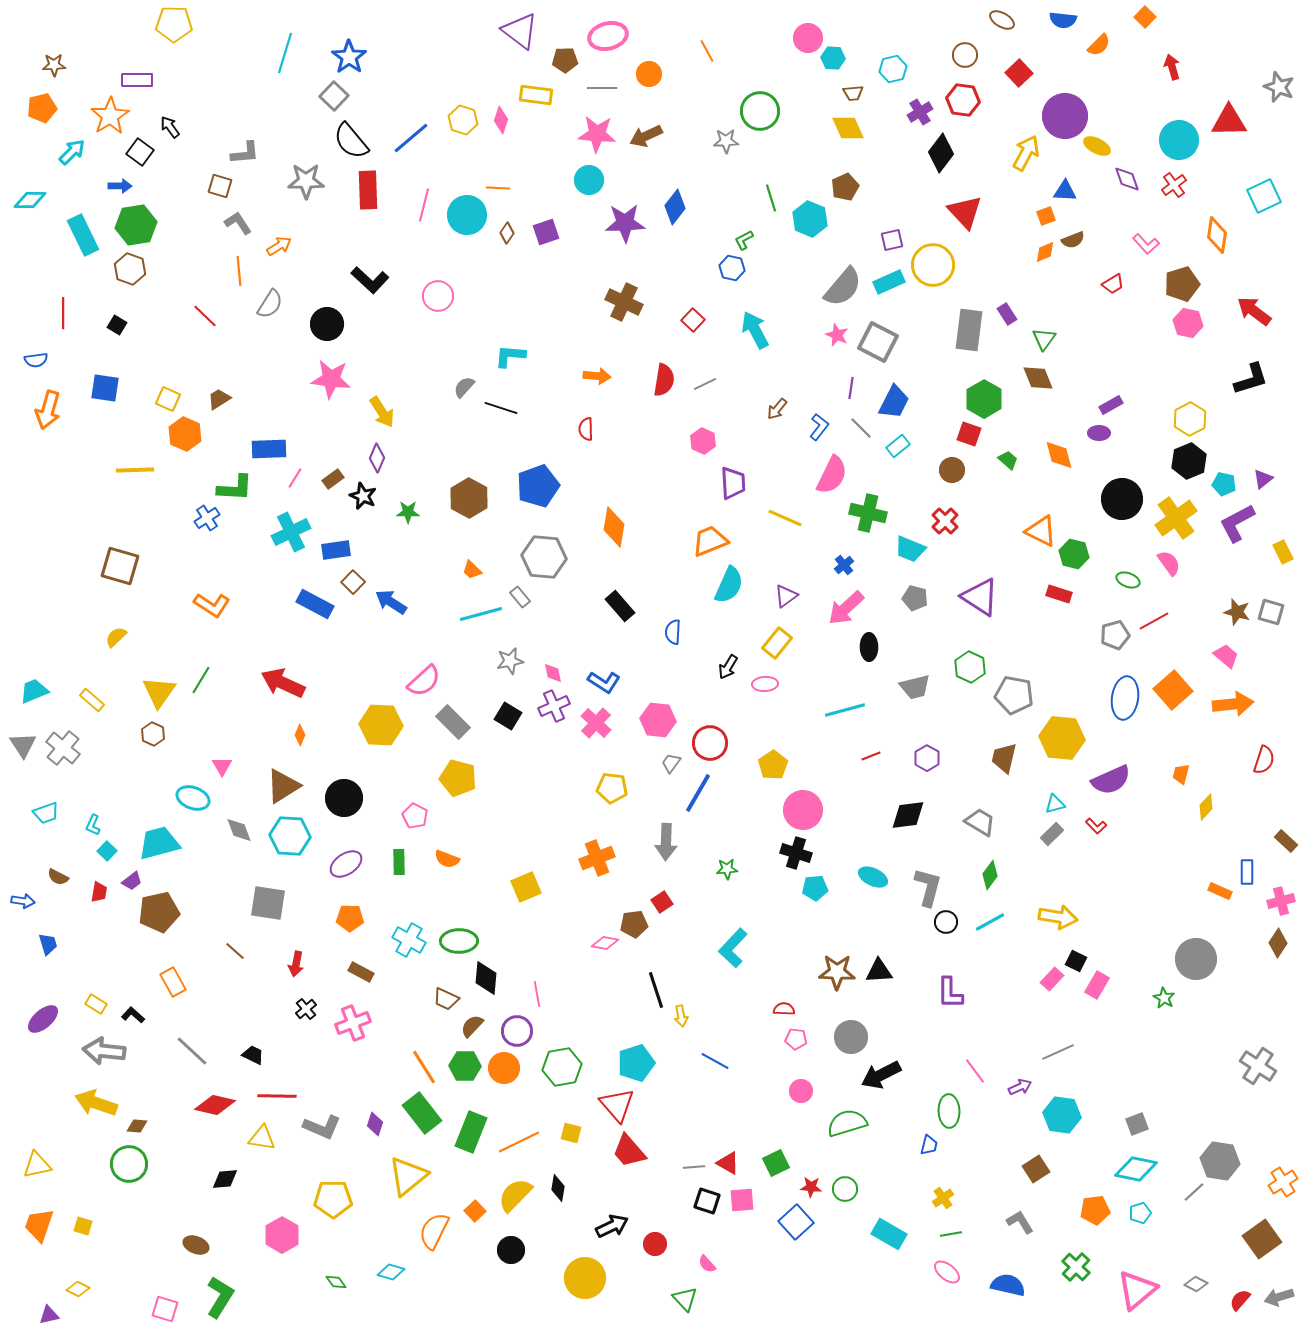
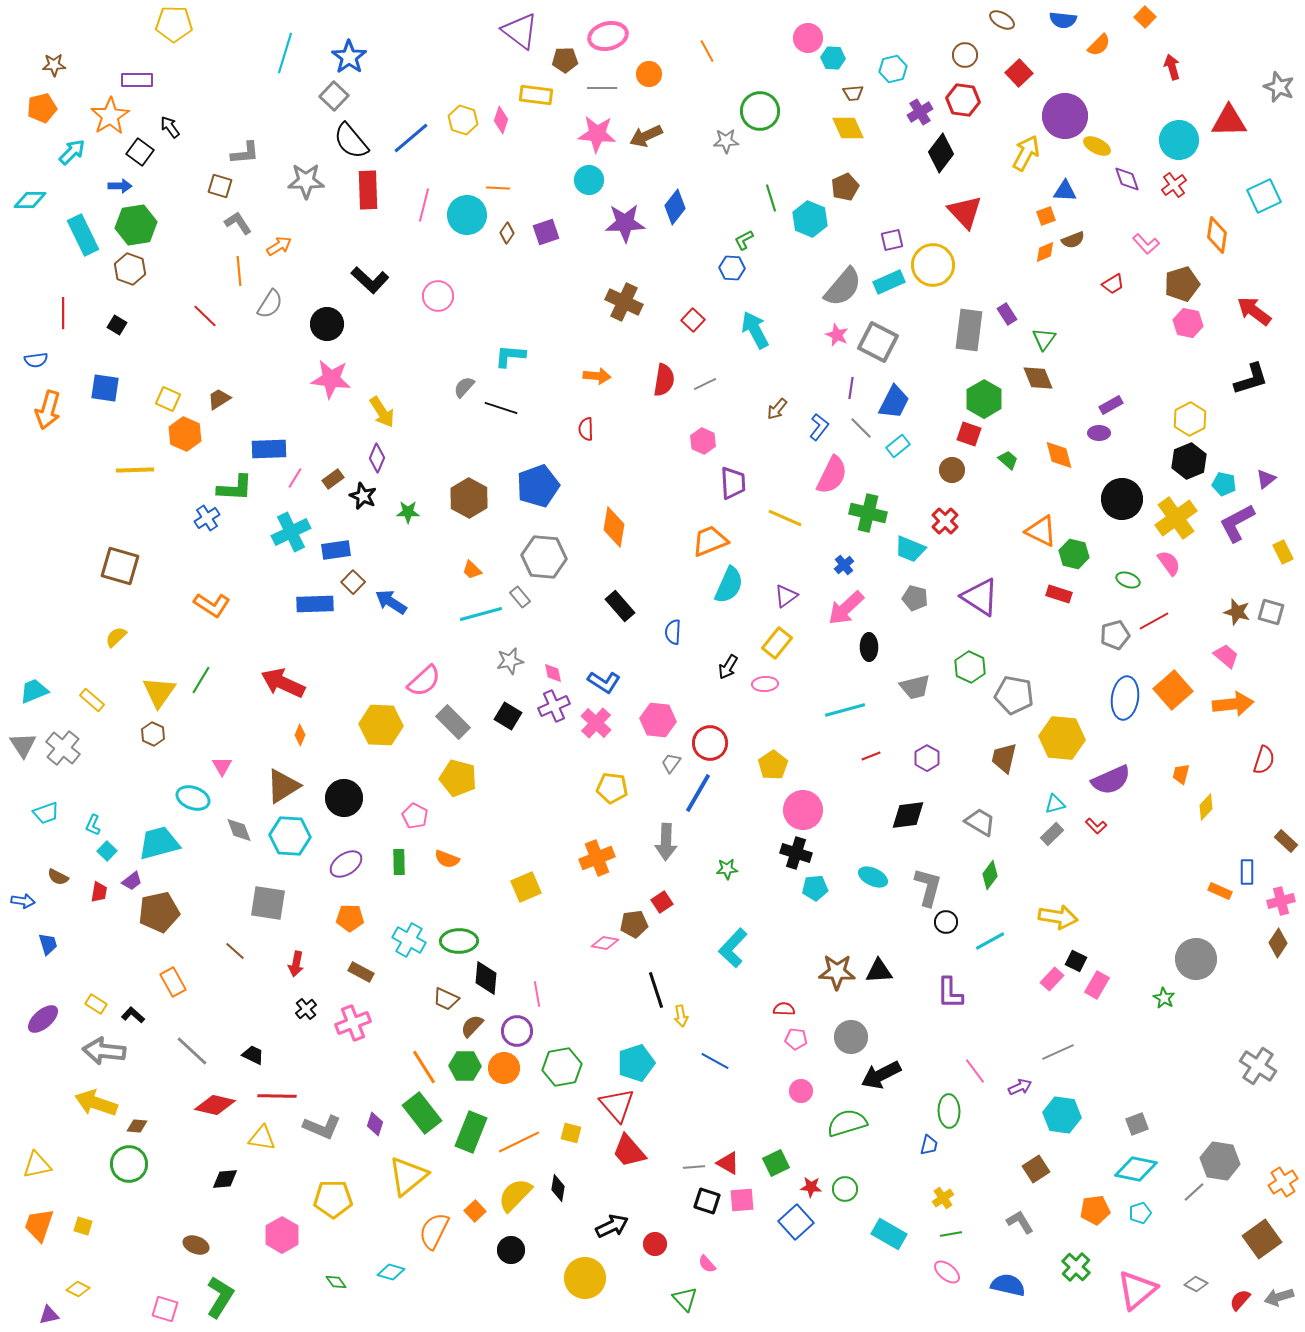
blue hexagon at (732, 268): rotated 10 degrees counterclockwise
purple triangle at (1263, 479): moved 3 px right
blue rectangle at (315, 604): rotated 30 degrees counterclockwise
cyan line at (990, 922): moved 19 px down
